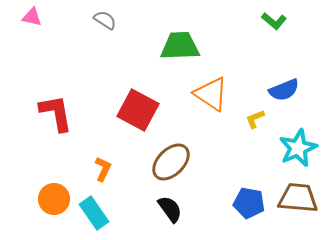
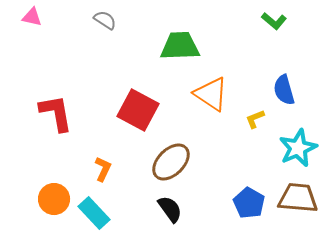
blue semicircle: rotated 96 degrees clockwise
blue pentagon: rotated 20 degrees clockwise
cyan rectangle: rotated 8 degrees counterclockwise
